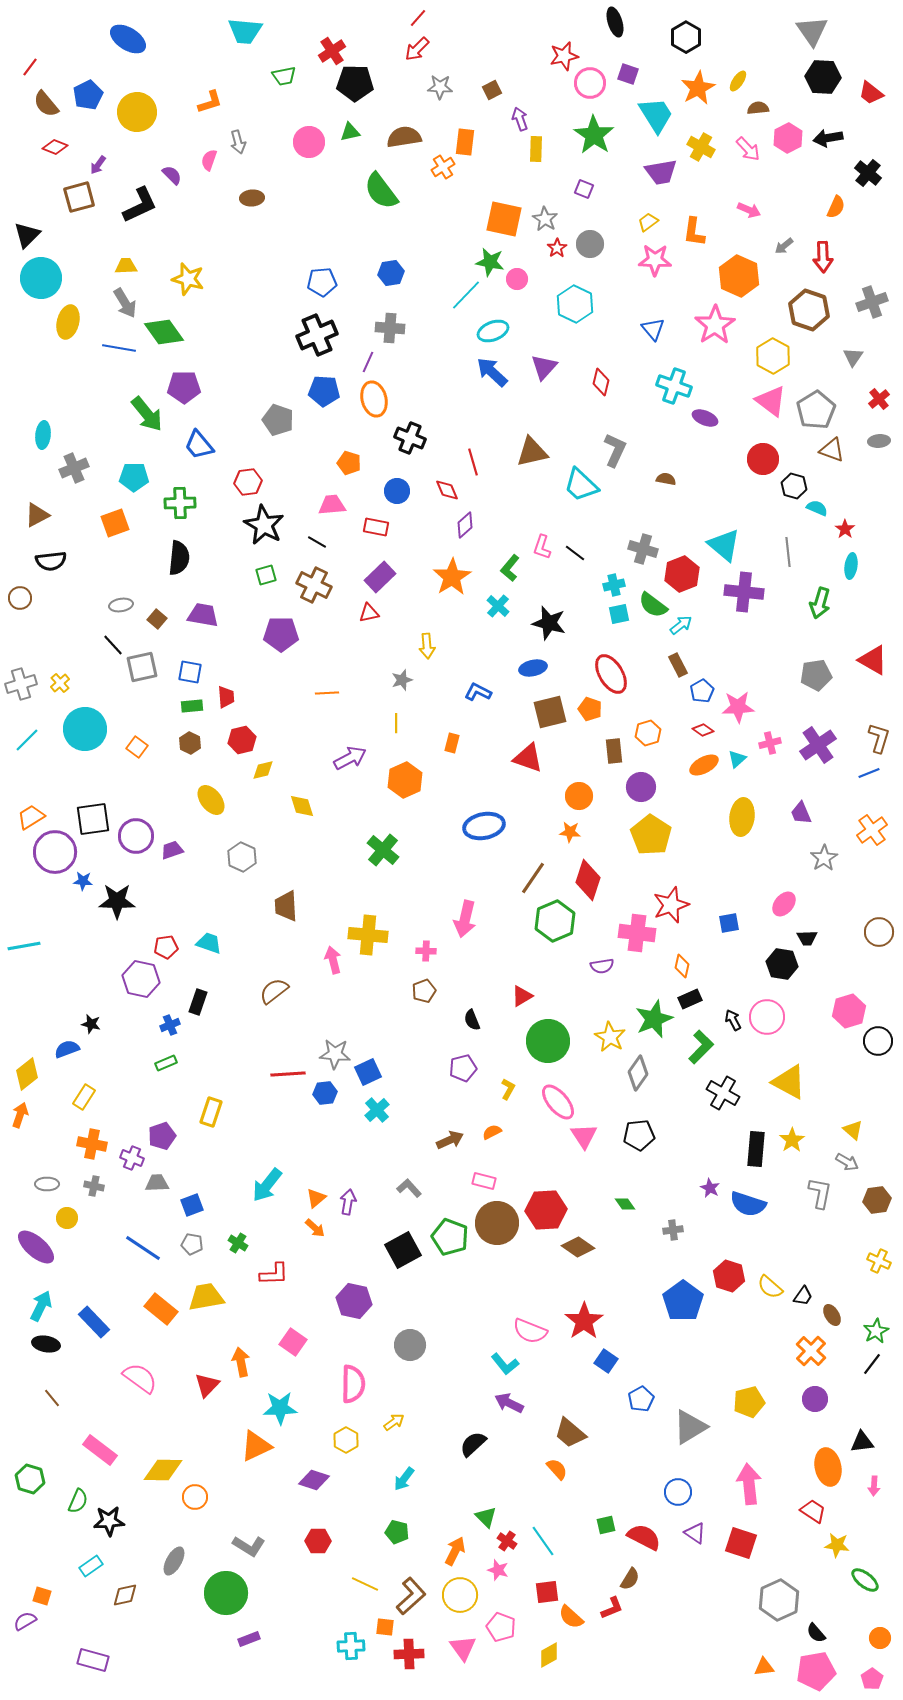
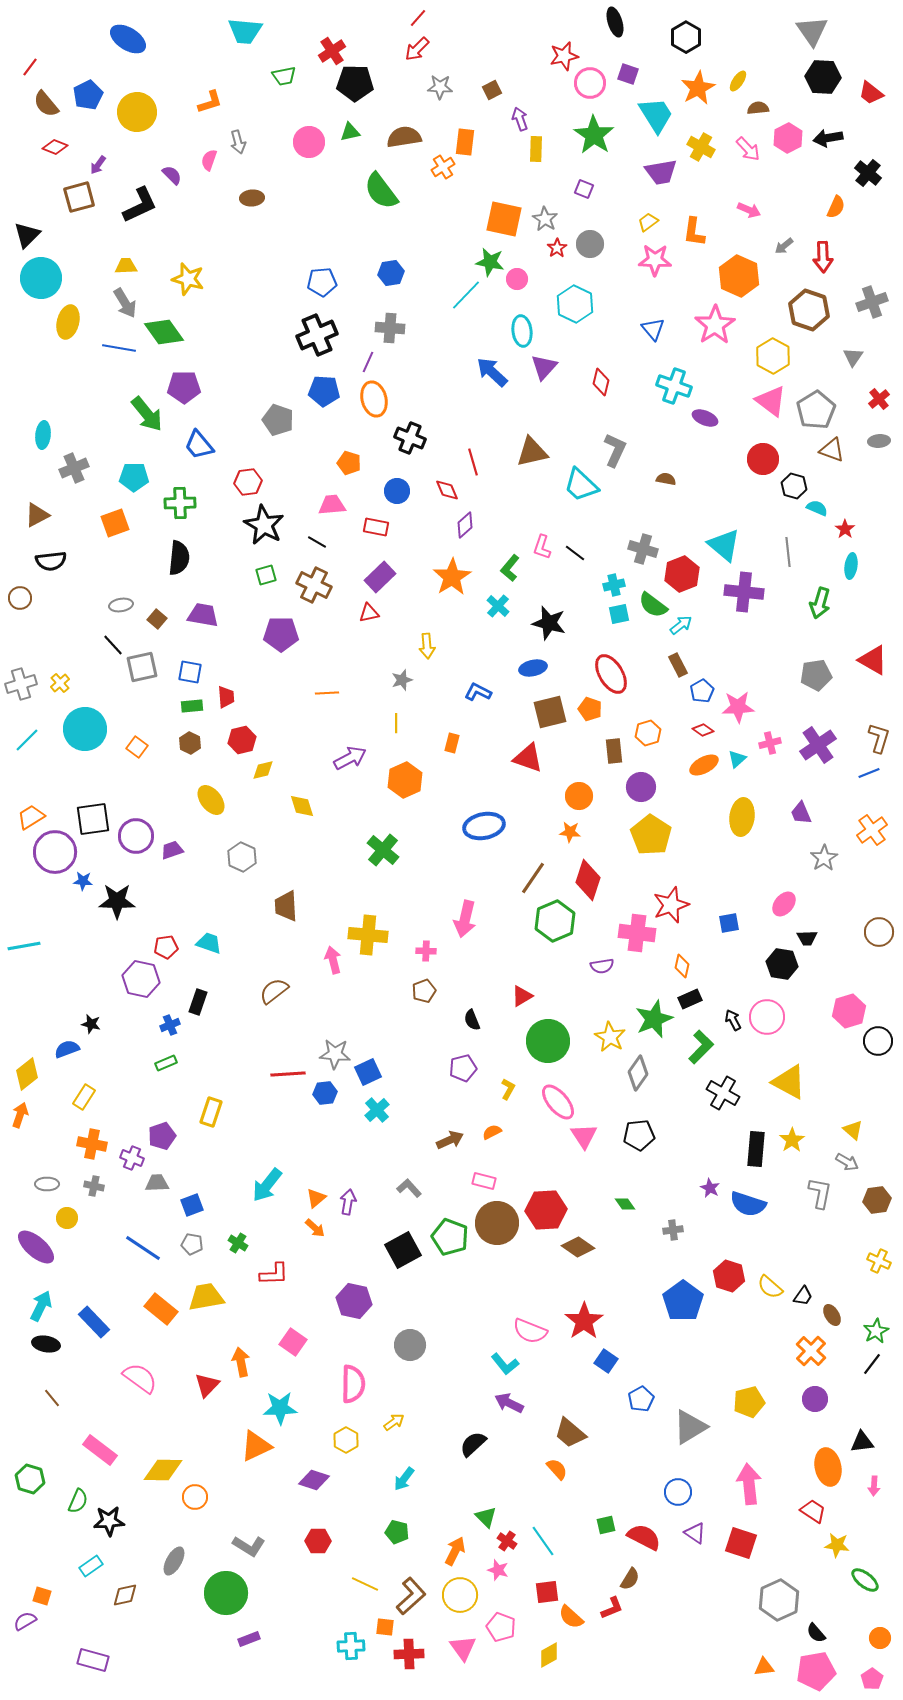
cyan ellipse at (493, 331): moved 29 px right; rotated 76 degrees counterclockwise
